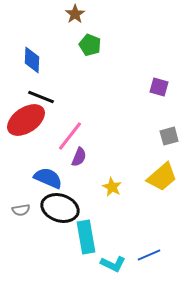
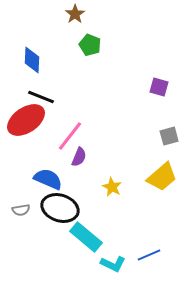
blue semicircle: moved 1 px down
cyan rectangle: rotated 40 degrees counterclockwise
